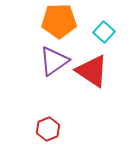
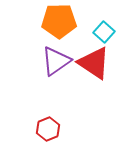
purple triangle: moved 2 px right
red triangle: moved 2 px right, 8 px up
